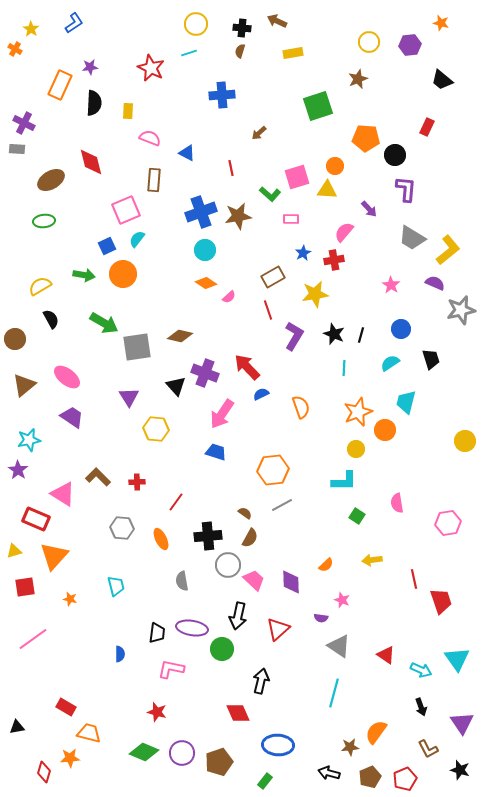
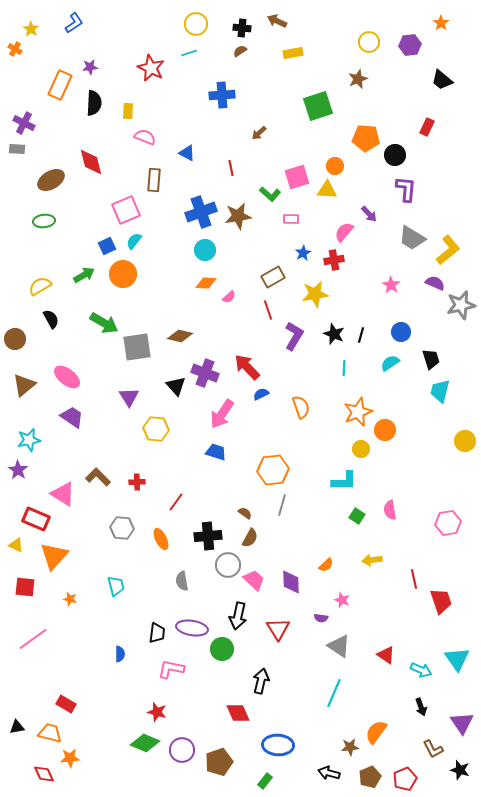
orange star at (441, 23): rotated 21 degrees clockwise
brown semicircle at (240, 51): rotated 40 degrees clockwise
pink semicircle at (150, 138): moved 5 px left, 1 px up
purple arrow at (369, 209): moved 5 px down
cyan semicircle at (137, 239): moved 3 px left, 2 px down
green arrow at (84, 275): rotated 40 degrees counterclockwise
orange diamond at (206, 283): rotated 30 degrees counterclockwise
gray star at (461, 310): moved 5 px up
blue circle at (401, 329): moved 3 px down
cyan trapezoid at (406, 402): moved 34 px right, 11 px up
yellow circle at (356, 449): moved 5 px right
pink semicircle at (397, 503): moved 7 px left, 7 px down
gray line at (282, 505): rotated 45 degrees counterclockwise
yellow triangle at (14, 551): moved 2 px right, 6 px up; rotated 42 degrees clockwise
red square at (25, 587): rotated 15 degrees clockwise
red triangle at (278, 629): rotated 20 degrees counterclockwise
cyan line at (334, 693): rotated 8 degrees clockwise
red rectangle at (66, 707): moved 3 px up
orange trapezoid at (89, 733): moved 39 px left
brown L-shape at (428, 749): moved 5 px right
green diamond at (144, 752): moved 1 px right, 9 px up
purple circle at (182, 753): moved 3 px up
red diamond at (44, 772): moved 2 px down; rotated 40 degrees counterclockwise
